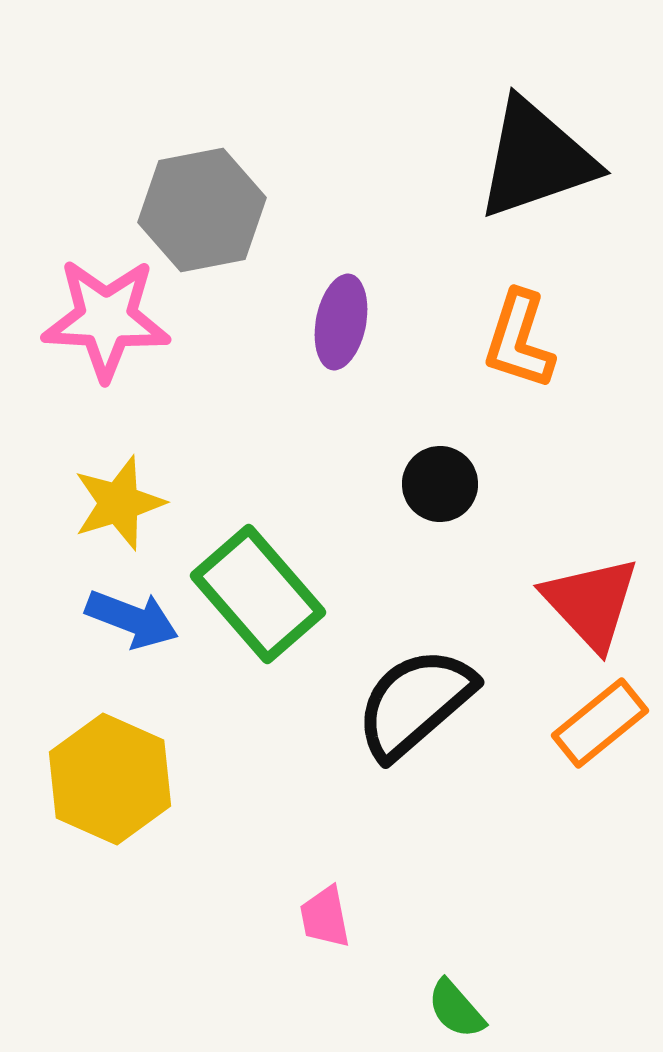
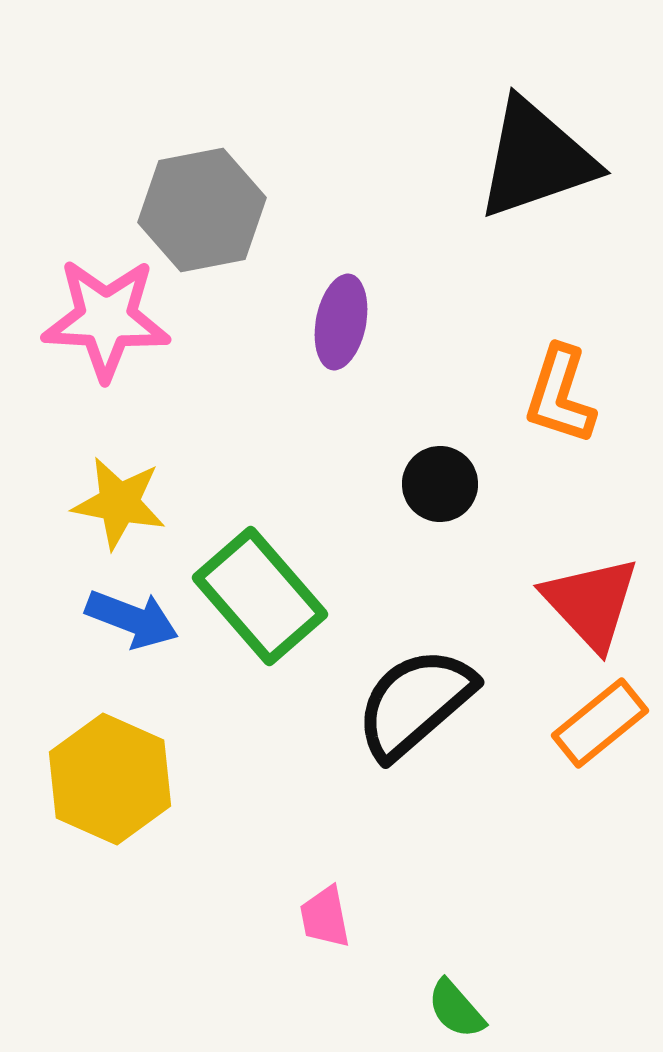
orange L-shape: moved 41 px right, 55 px down
yellow star: rotated 28 degrees clockwise
green rectangle: moved 2 px right, 2 px down
